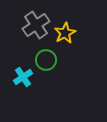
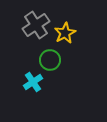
green circle: moved 4 px right
cyan cross: moved 10 px right, 5 px down
